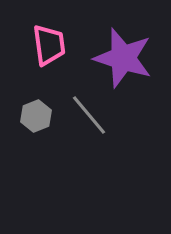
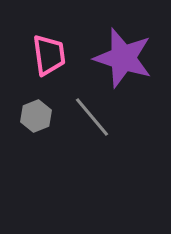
pink trapezoid: moved 10 px down
gray line: moved 3 px right, 2 px down
